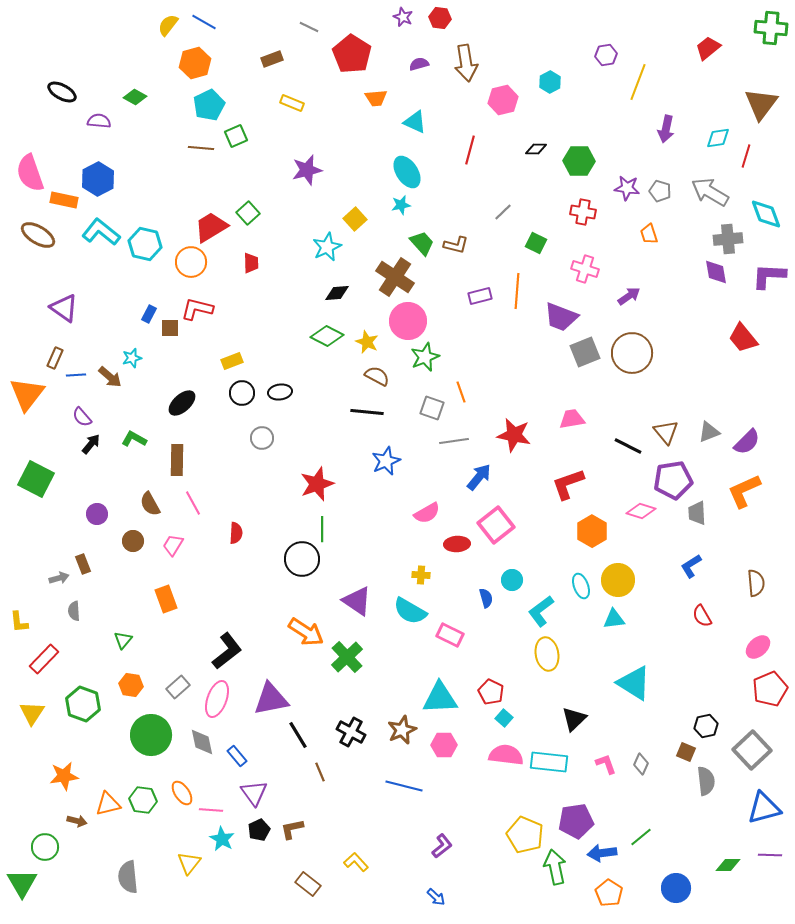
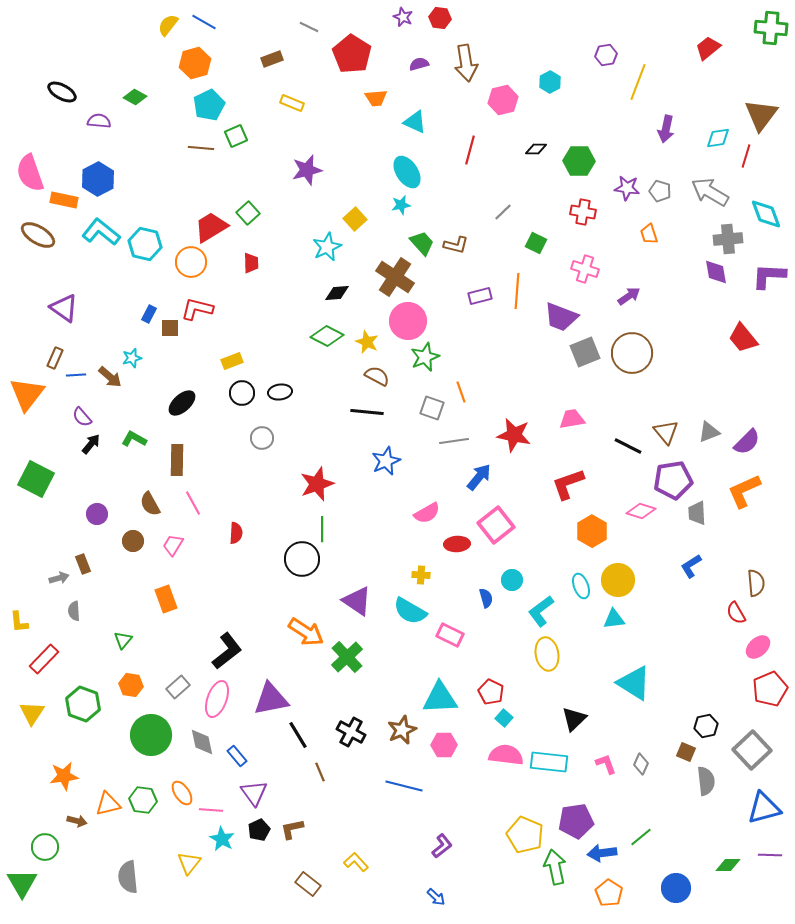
brown triangle at (761, 104): moved 11 px down
red semicircle at (702, 616): moved 34 px right, 3 px up
